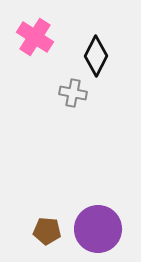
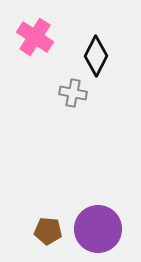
brown pentagon: moved 1 px right
